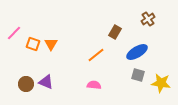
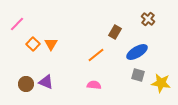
brown cross: rotated 16 degrees counterclockwise
pink line: moved 3 px right, 9 px up
orange square: rotated 24 degrees clockwise
